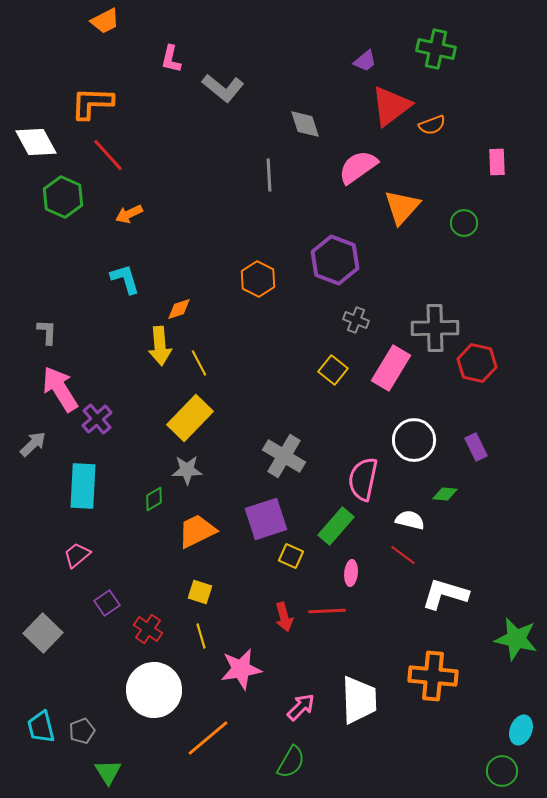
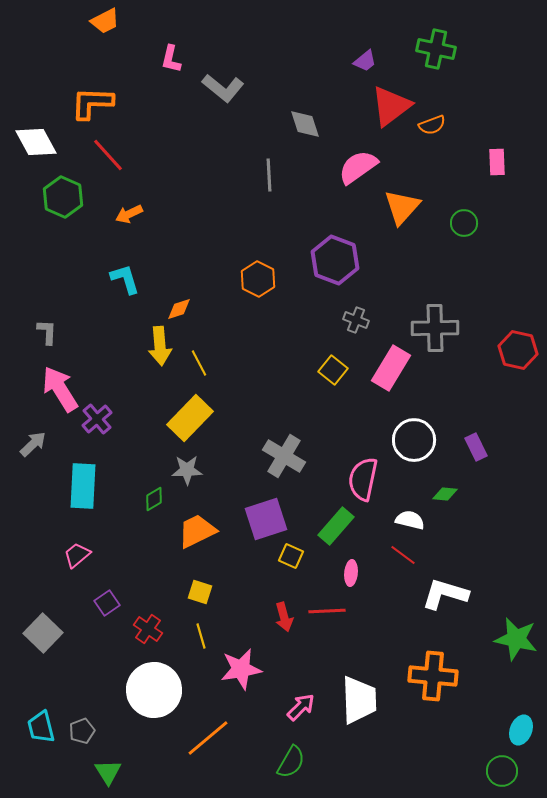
red hexagon at (477, 363): moved 41 px right, 13 px up
